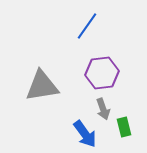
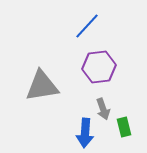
blue line: rotated 8 degrees clockwise
purple hexagon: moved 3 px left, 6 px up
blue arrow: moved 1 px up; rotated 40 degrees clockwise
